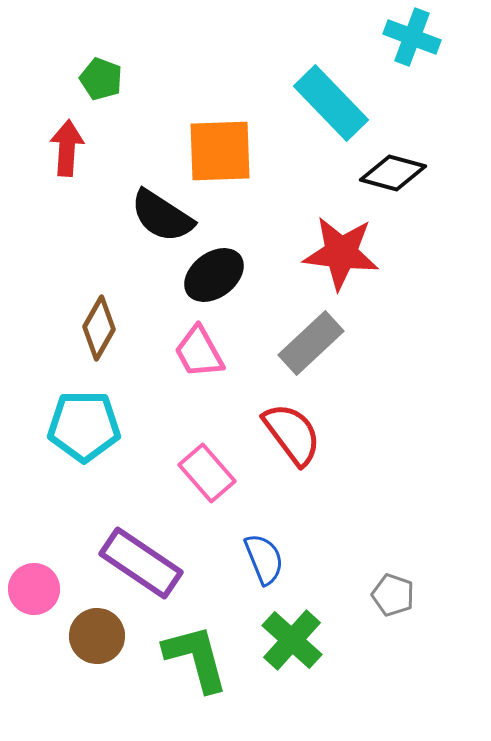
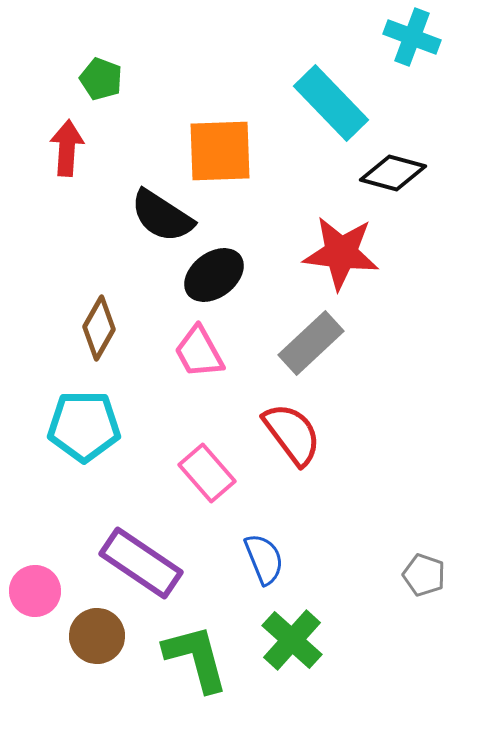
pink circle: moved 1 px right, 2 px down
gray pentagon: moved 31 px right, 20 px up
